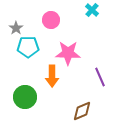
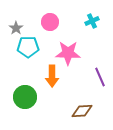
cyan cross: moved 11 px down; rotated 24 degrees clockwise
pink circle: moved 1 px left, 2 px down
brown diamond: rotated 20 degrees clockwise
